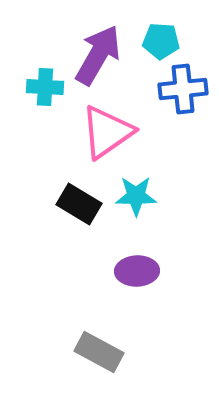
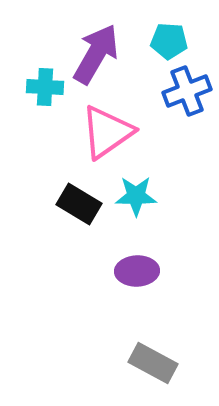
cyan pentagon: moved 8 px right
purple arrow: moved 2 px left, 1 px up
blue cross: moved 4 px right, 2 px down; rotated 15 degrees counterclockwise
gray rectangle: moved 54 px right, 11 px down
